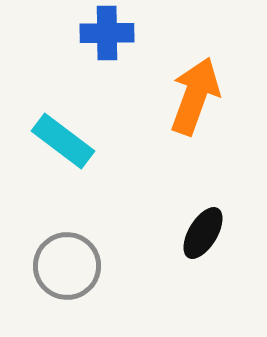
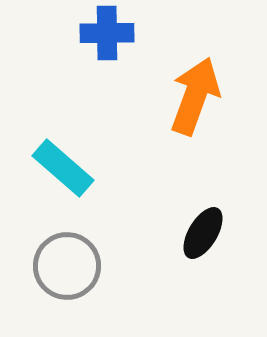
cyan rectangle: moved 27 px down; rotated 4 degrees clockwise
